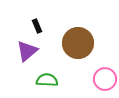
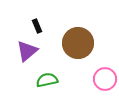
green semicircle: rotated 15 degrees counterclockwise
